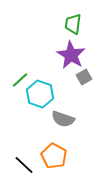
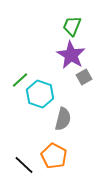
green trapezoid: moved 1 px left, 2 px down; rotated 15 degrees clockwise
gray semicircle: rotated 95 degrees counterclockwise
